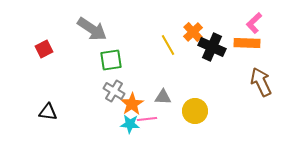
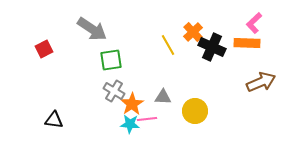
brown arrow: rotated 92 degrees clockwise
black triangle: moved 6 px right, 8 px down
